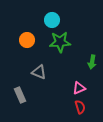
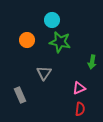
green star: rotated 15 degrees clockwise
gray triangle: moved 5 px right, 1 px down; rotated 42 degrees clockwise
red semicircle: moved 2 px down; rotated 24 degrees clockwise
